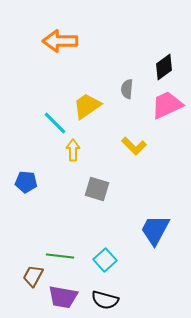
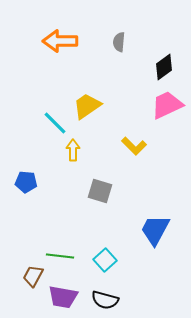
gray semicircle: moved 8 px left, 47 px up
gray square: moved 3 px right, 2 px down
